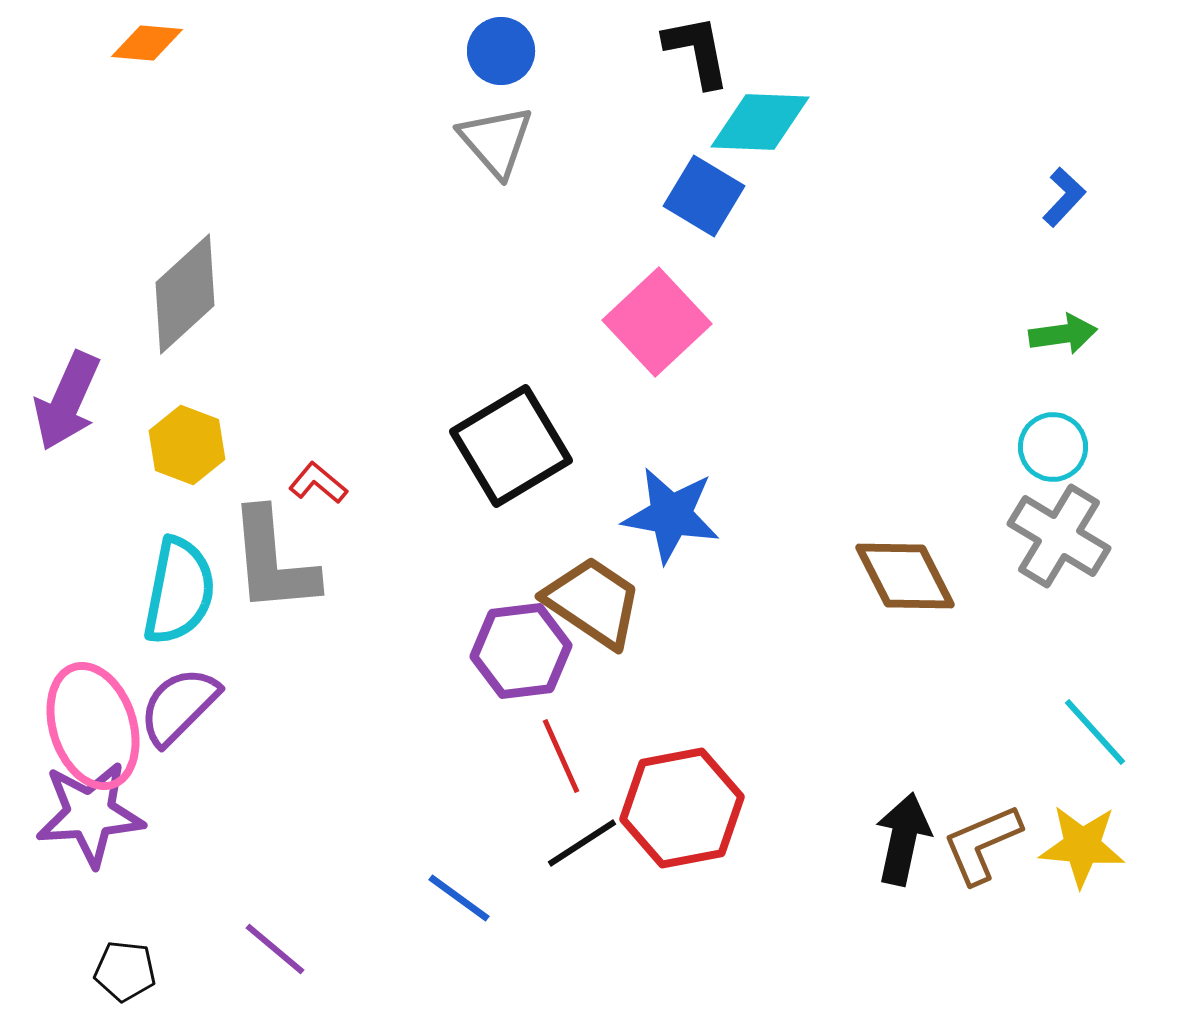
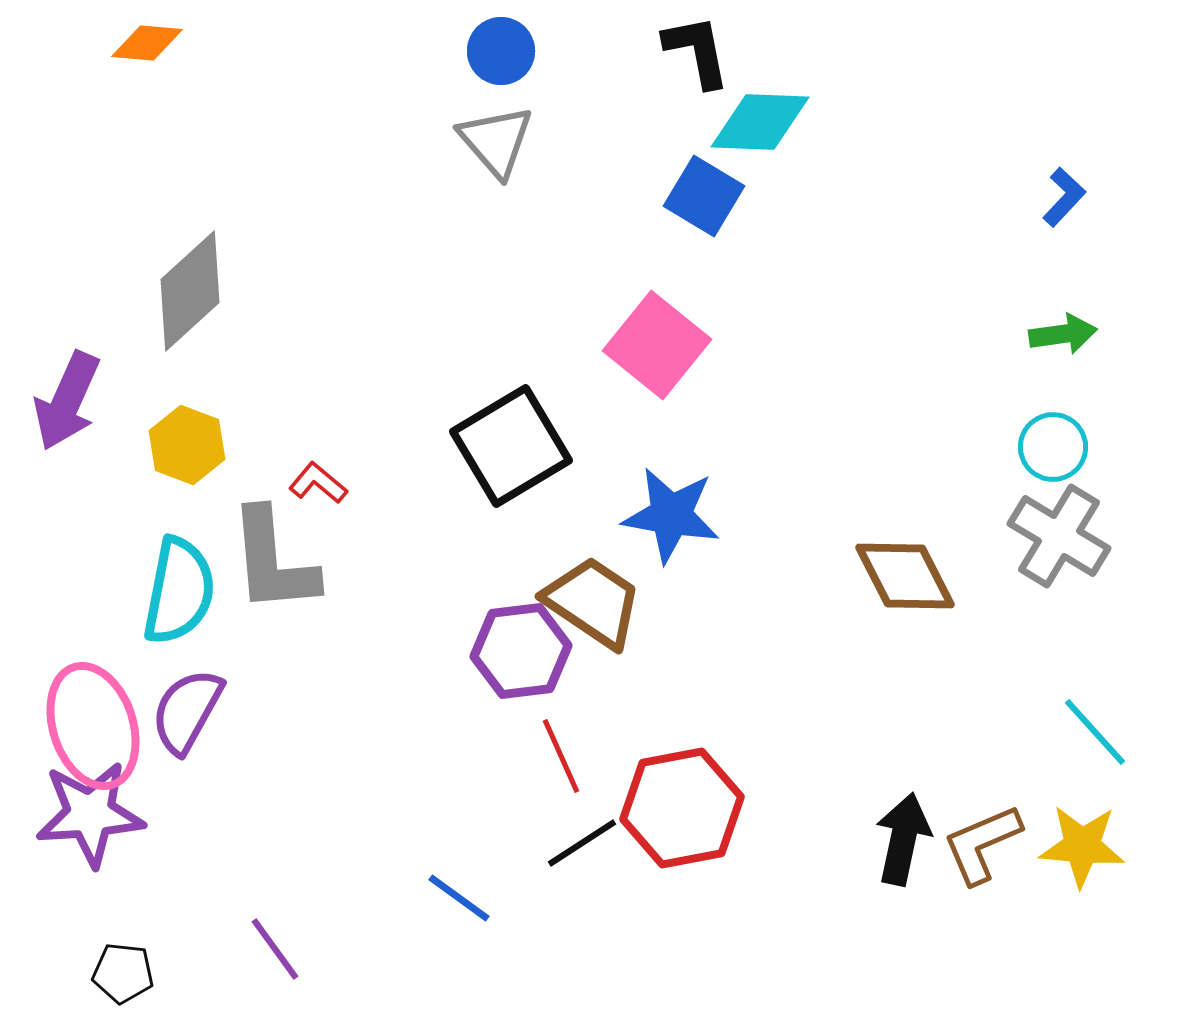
gray diamond: moved 5 px right, 3 px up
pink square: moved 23 px down; rotated 8 degrees counterclockwise
purple semicircle: moved 8 px right, 5 px down; rotated 16 degrees counterclockwise
purple line: rotated 14 degrees clockwise
black pentagon: moved 2 px left, 2 px down
